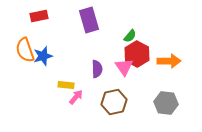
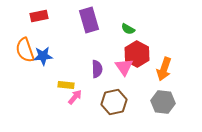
green semicircle: moved 2 px left, 7 px up; rotated 80 degrees clockwise
blue star: rotated 12 degrees clockwise
orange arrow: moved 5 px left, 8 px down; rotated 110 degrees clockwise
pink arrow: moved 1 px left
gray hexagon: moved 3 px left, 1 px up
